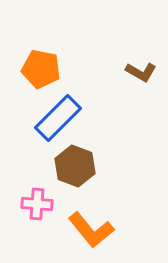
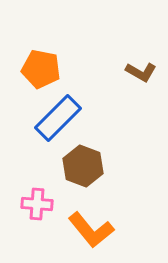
brown hexagon: moved 8 px right
